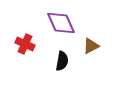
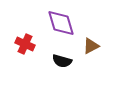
purple diamond: rotated 8 degrees clockwise
black semicircle: rotated 96 degrees clockwise
